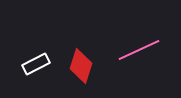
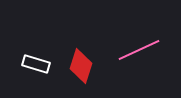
white rectangle: rotated 44 degrees clockwise
